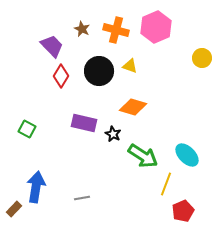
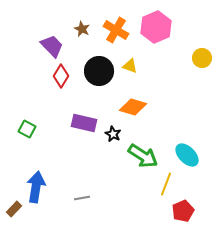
orange cross: rotated 15 degrees clockwise
